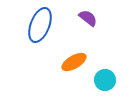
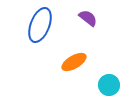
cyan circle: moved 4 px right, 5 px down
